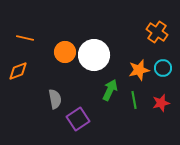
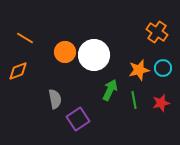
orange line: rotated 18 degrees clockwise
